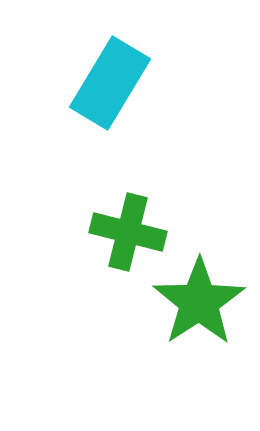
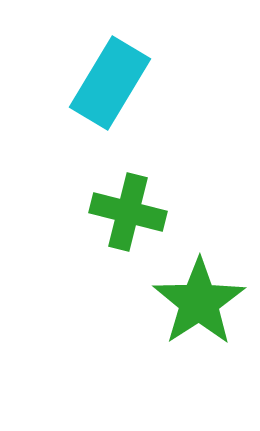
green cross: moved 20 px up
